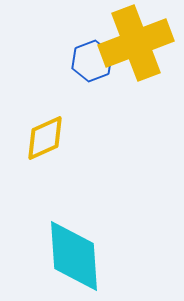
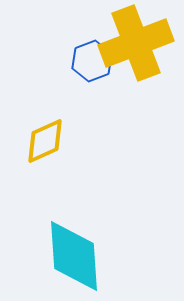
yellow diamond: moved 3 px down
